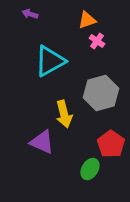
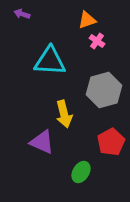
purple arrow: moved 8 px left
cyan triangle: rotated 32 degrees clockwise
gray hexagon: moved 3 px right, 3 px up
red pentagon: moved 2 px up; rotated 8 degrees clockwise
green ellipse: moved 9 px left, 3 px down
